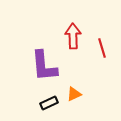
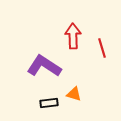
purple L-shape: rotated 128 degrees clockwise
orange triangle: rotated 42 degrees clockwise
black rectangle: rotated 18 degrees clockwise
